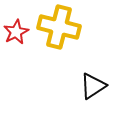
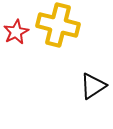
yellow cross: moved 1 px left, 2 px up
